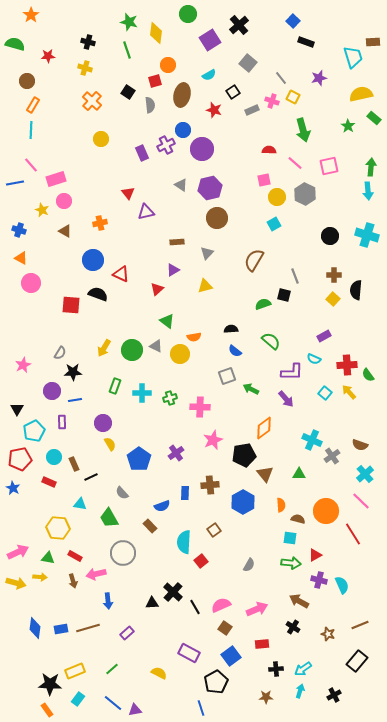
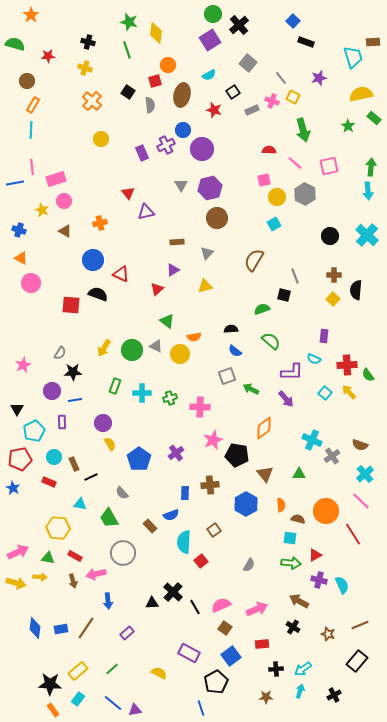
green circle at (188, 14): moved 25 px right
pink line at (31, 165): moved 1 px right, 2 px down; rotated 35 degrees clockwise
gray triangle at (181, 185): rotated 24 degrees clockwise
cyan cross at (367, 235): rotated 25 degrees clockwise
green semicircle at (263, 304): moved 1 px left, 5 px down
purple rectangle at (324, 336): rotated 56 degrees counterclockwise
black pentagon at (244, 455): moved 7 px left; rotated 20 degrees clockwise
blue hexagon at (243, 502): moved 3 px right, 2 px down
blue semicircle at (162, 506): moved 9 px right, 9 px down
brown line at (88, 628): moved 2 px left; rotated 40 degrees counterclockwise
yellow rectangle at (75, 671): moved 3 px right; rotated 18 degrees counterclockwise
orange rectangle at (47, 710): moved 6 px right
